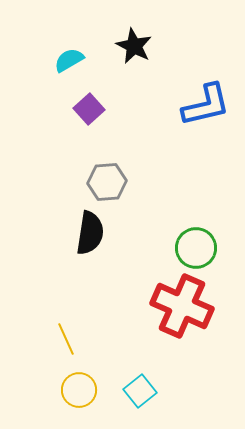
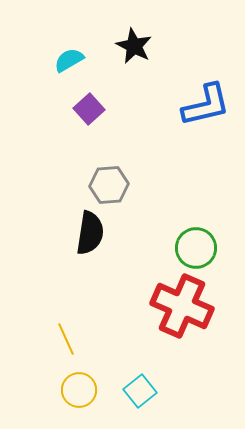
gray hexagon: moved 2 px right, 3 px down
